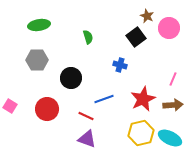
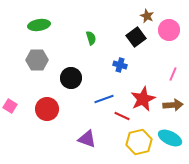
pink circle: moved 2 px down
green semicircle: moved 3 px right, 1 px down
pink line: moved 5 px up
red line: moved 36 px right
yellow hexagon: moved 2 px left, 9 px down
